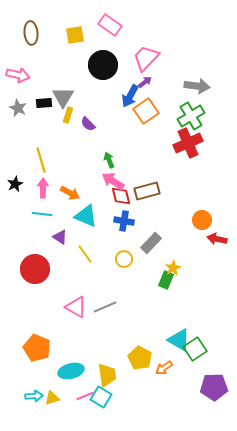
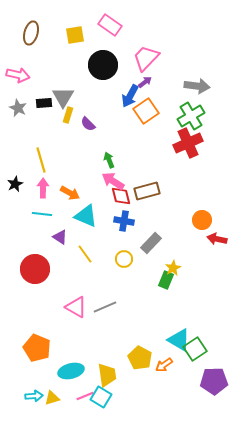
brown ellipse at (31, 33): rotated 20 degrees clockwise
orange arrow at (164, 368): moved 3 px up
purple pentagon at (214, 387): moved 6 px up
